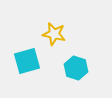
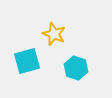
yellow star: rotated 10 degrees clockwise
